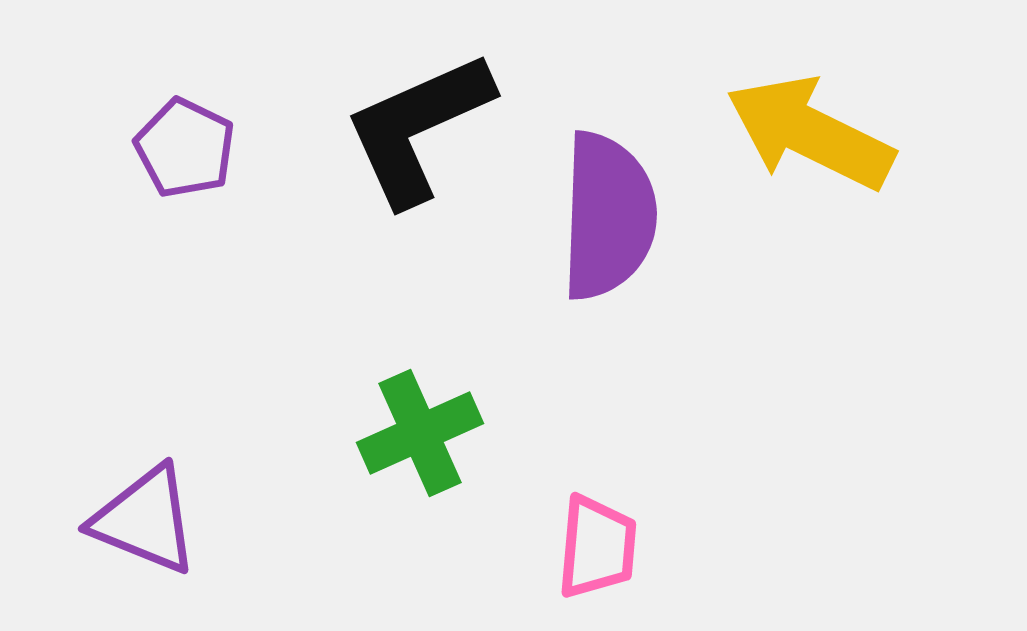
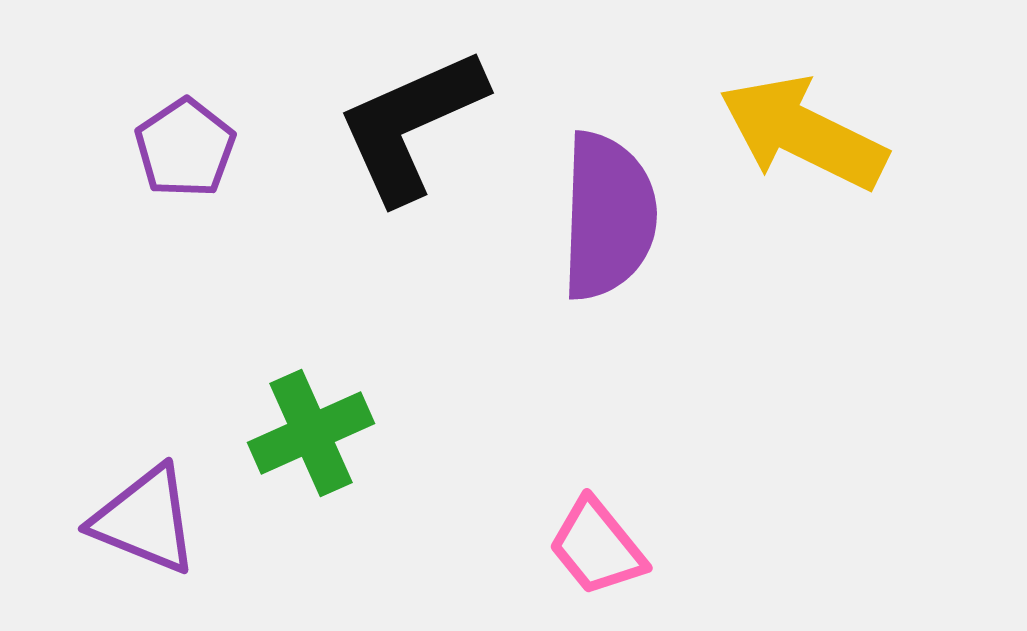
black L-shape: moved 7 px left, 3 px up
yellow arrow: moved 7 px left
purple pentagon: rotated 12 degrees clockwise
green cross: moved 109 px left
pink trapezoid: rotated 136 degrees clockwise
